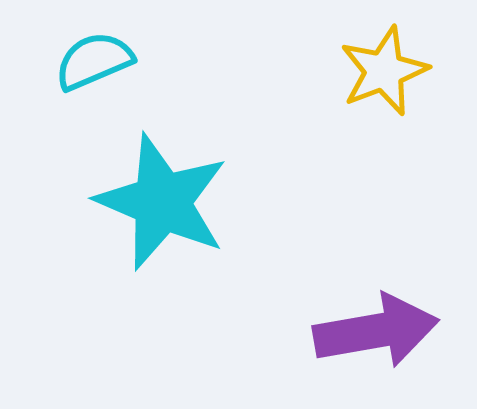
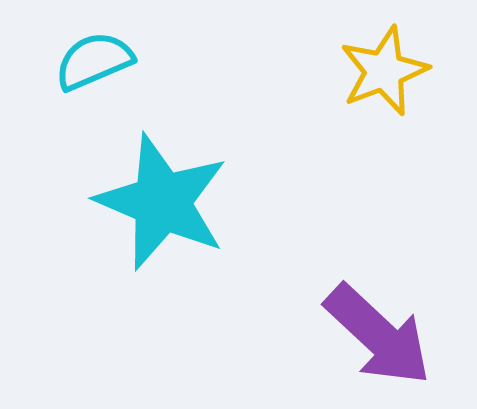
purple arrow: moved 2 px right, 4 px down; rotated 53 degrees clockwise
